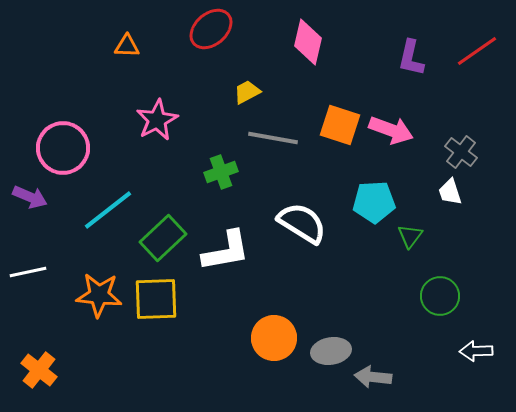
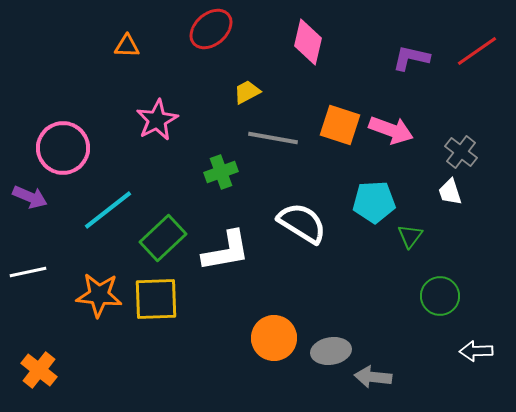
purple L-shape: rotated 90 degrees clockwise
